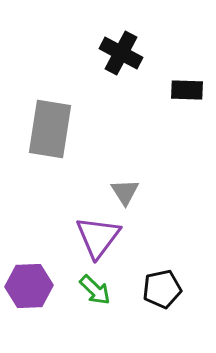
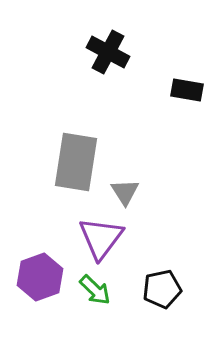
black cross: moved 13 px left, 1 px up
black rectangle: rotated 8 degrees clockwise
gray rectangle: moved 26 px right, 33 px down
purple triangle: moved 3 px right, 1 px down
purple hexagon: moved 11 px right, 9 px up; rotated 18 degrees counterclockwise
